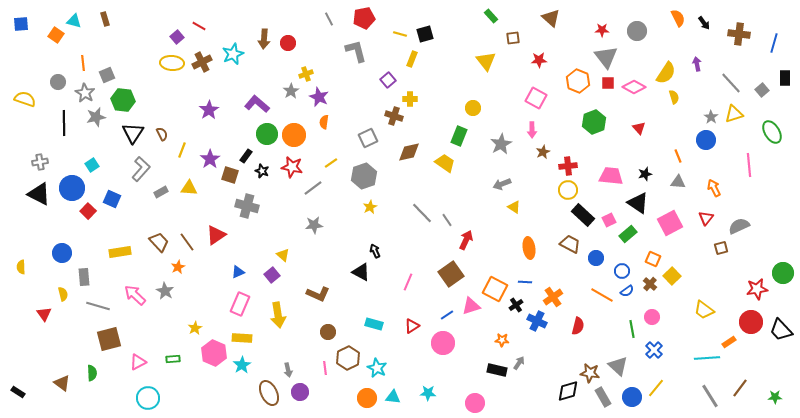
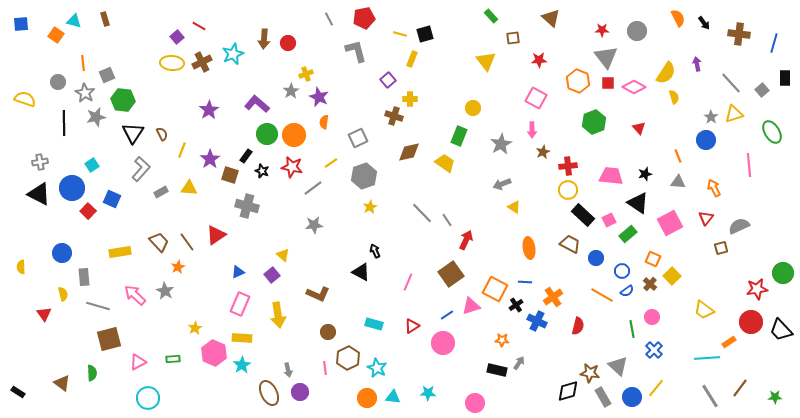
gray square at (368, 138): moved 10 px left
